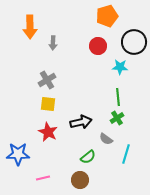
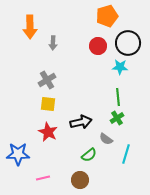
black circle: moved 6 px left, 1 px down
green semicircle: moved 1 px right, 2 px up
